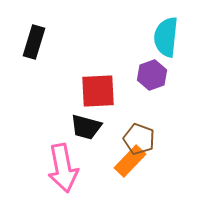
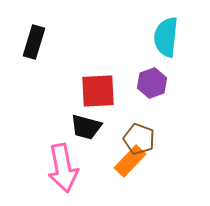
purple hexagon: moved 8 px down
